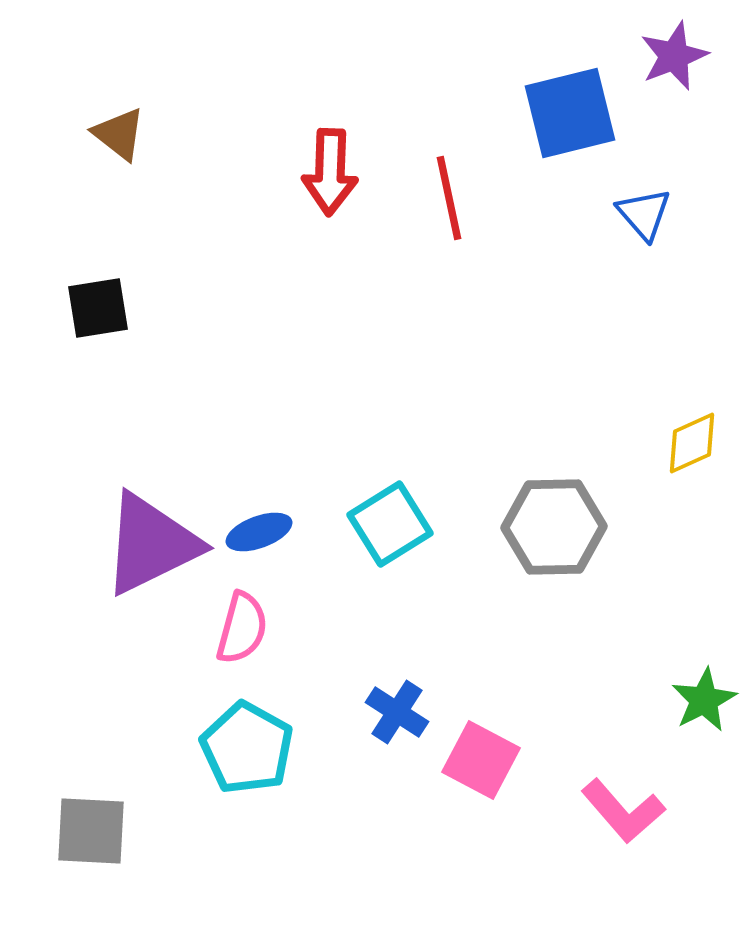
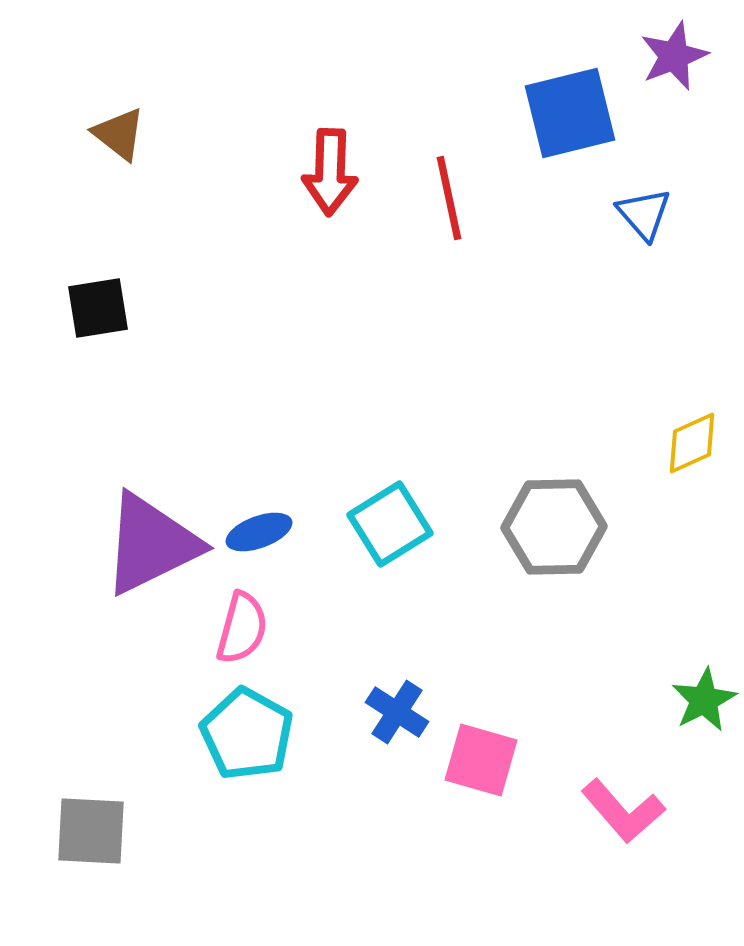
cyan pentagon: moved 14 px up
pink square: rotated 12 degrees counterclockwise
